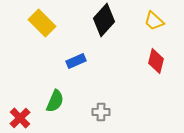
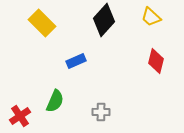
yellow trapezoid: moved 3 px left, 4 px up
red cross: moved 2 px up; rotated 10 degrees clockwise
